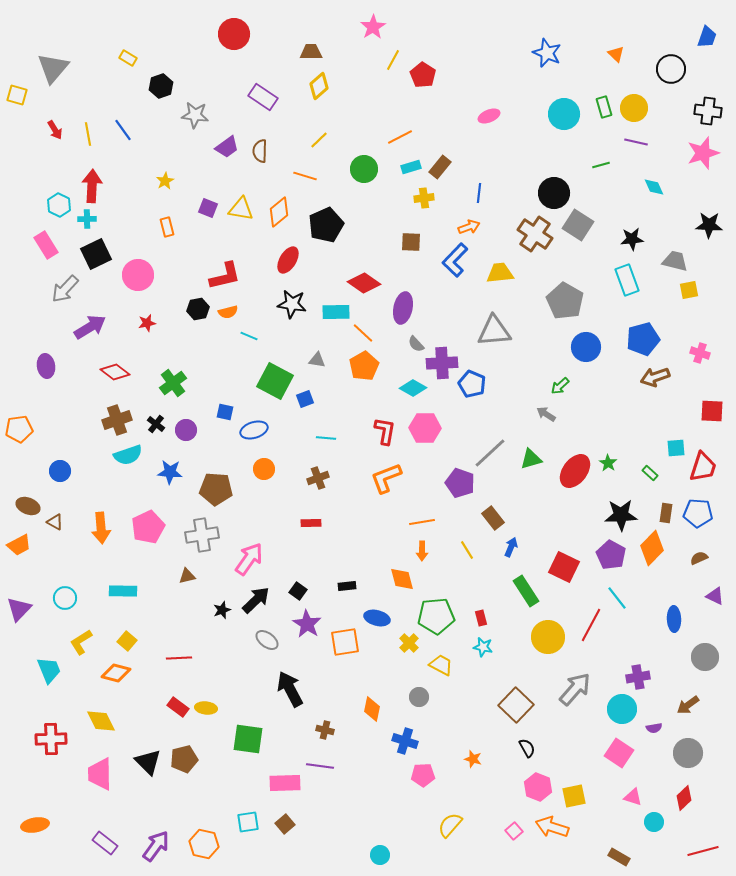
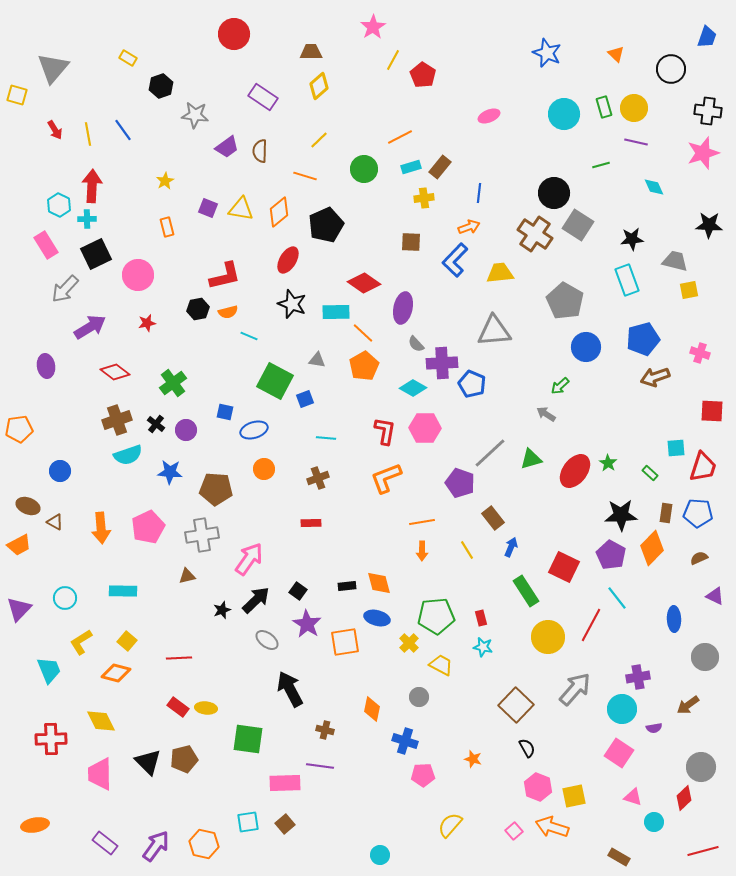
black star at (292, 304): rotated 12 degrees clockwise
orange diamond at (402, 579): moved 23 px left, 4 px down
gray circle at (688, 753): moved 13 px right, 14 px down
